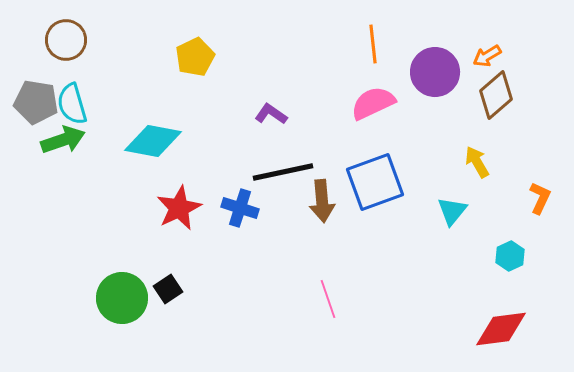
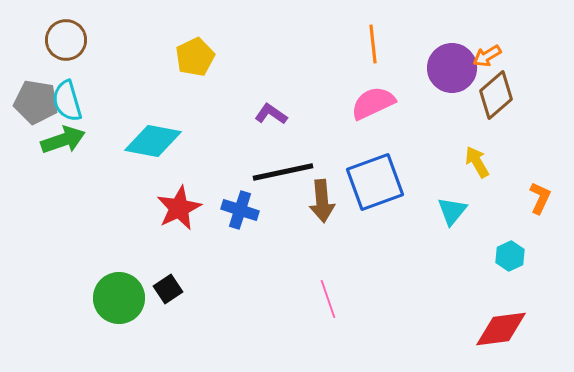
purple circle: moved 17 px right, 4 px up
cyan semicircle: moved 5 px left, 3 px up
blue cross: moved 2 px down
green circle: moved 3 px left
